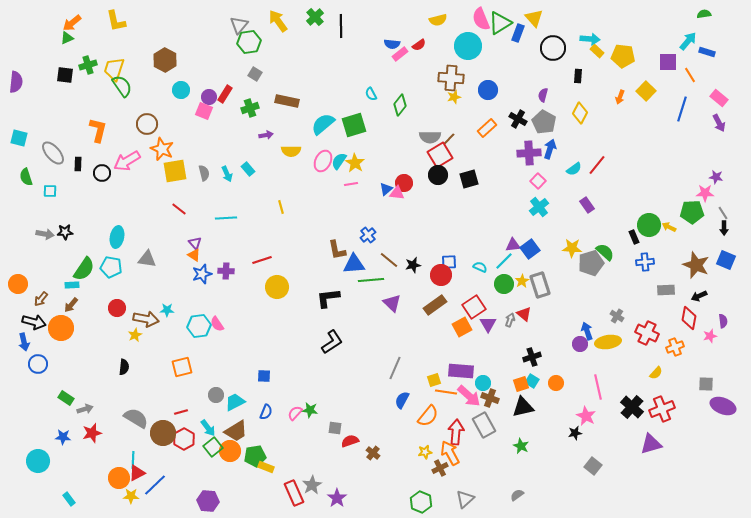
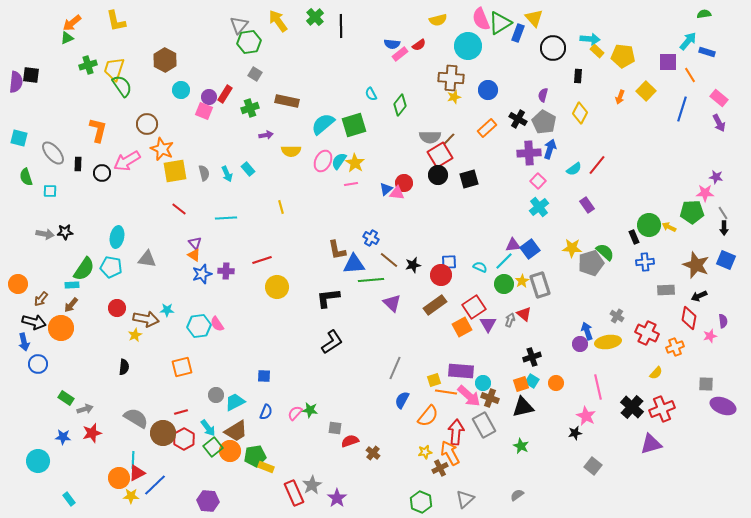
black square at (65, 75): moved 34 px left
blue cross at (368, 235): moved 3 px right, 3 px down; rotated 21 degrees counterclockwise
